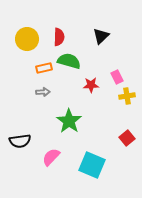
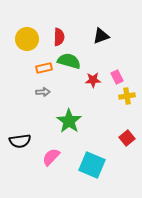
black triangle: rotated 24 degrees clockwise
red star: moved 2 px right, 5 px up
